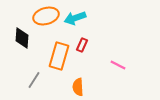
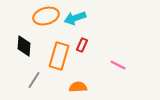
black diamond: moved 2 px right, 8 px down
orange semicircle: rotated 90 degrees clockwise
